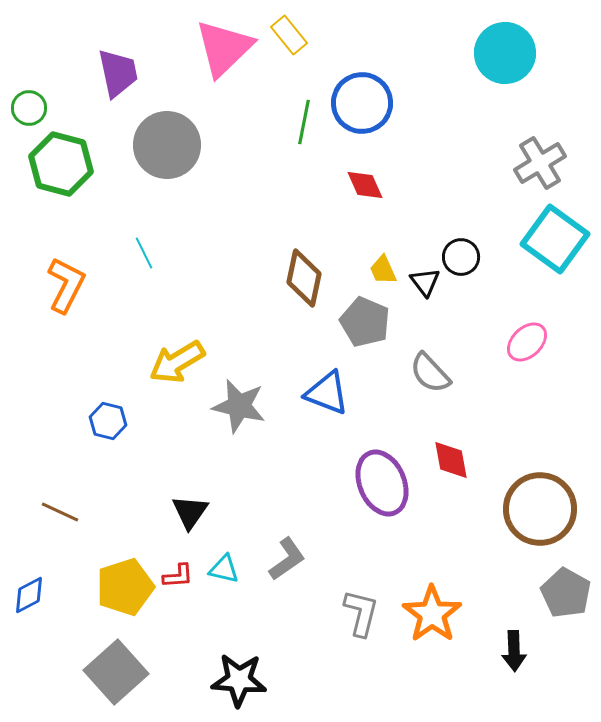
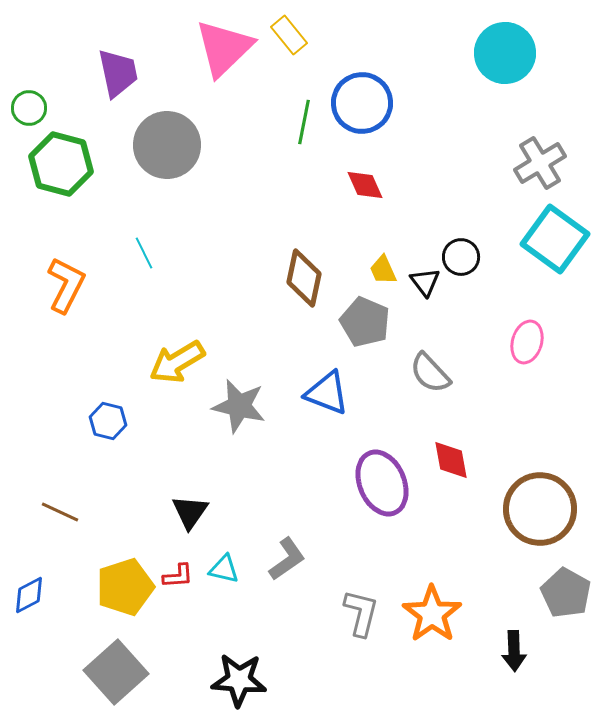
pink ellipse at (527, 342): rotated 30 degrees counterclockwise
